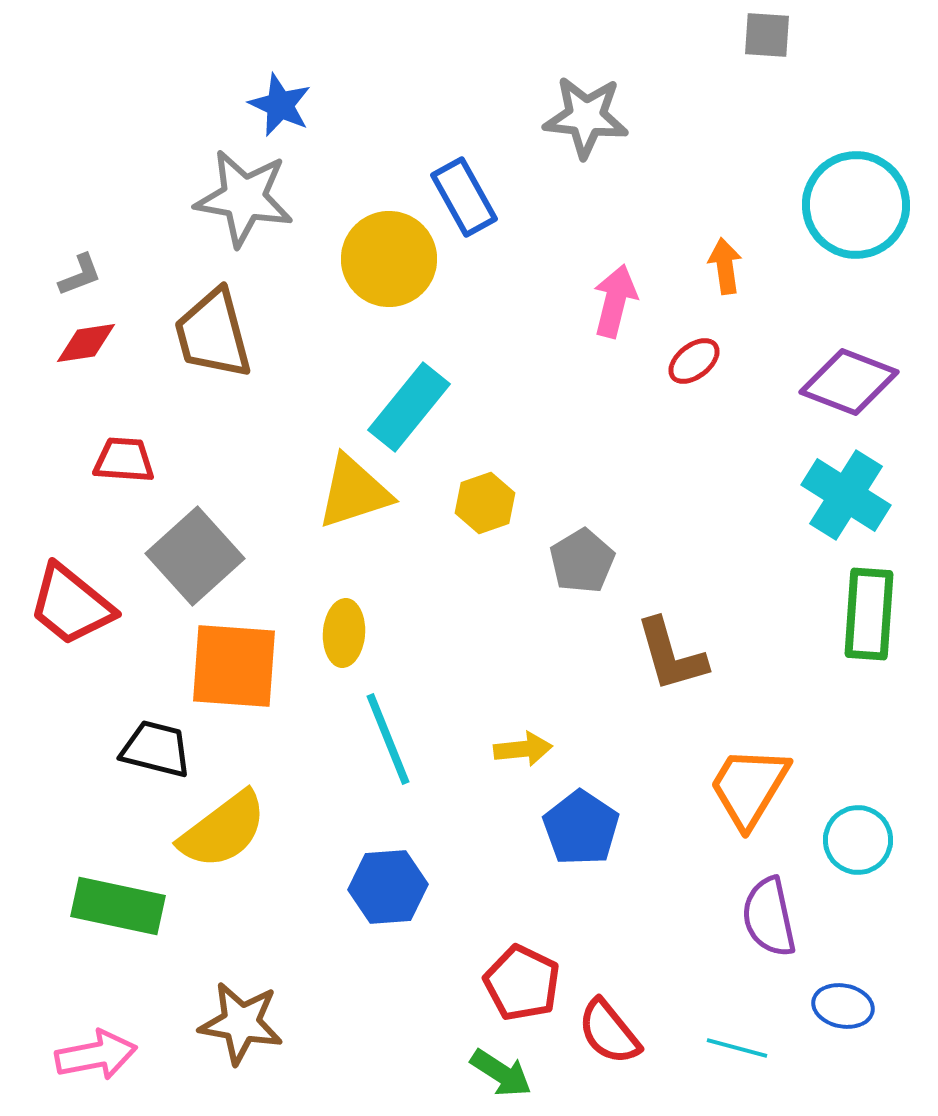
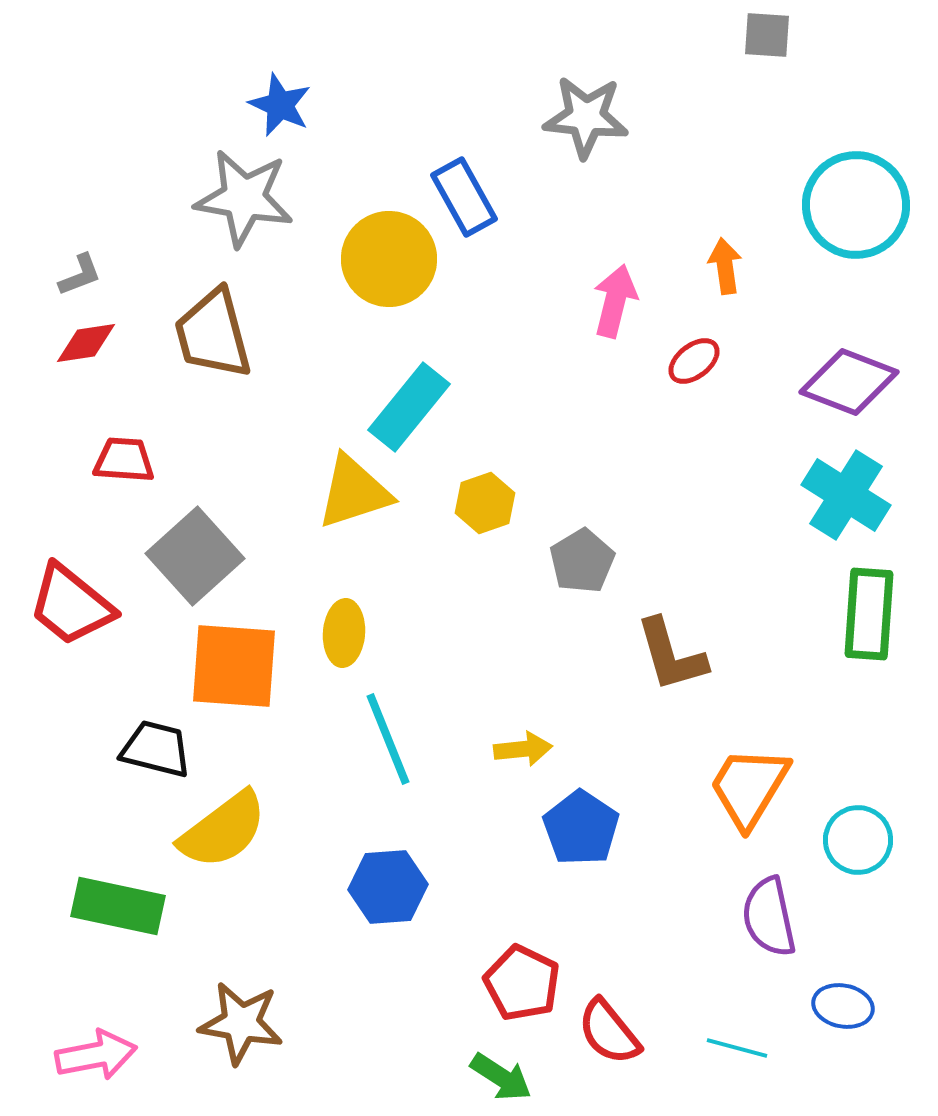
green arrow at (501, 1073): moved 4 px down
